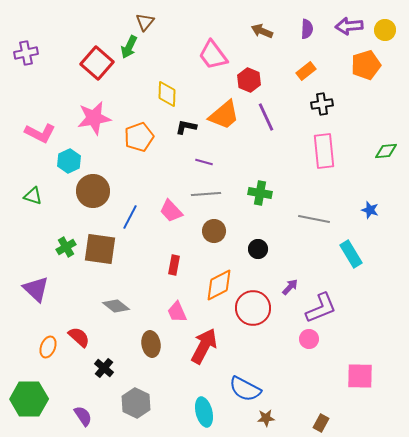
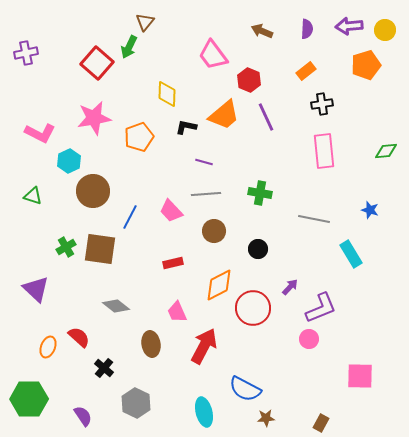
red rectangle at (174, 265): moved 1 px left, 2 px up; rotated 66 degrees clockwise
